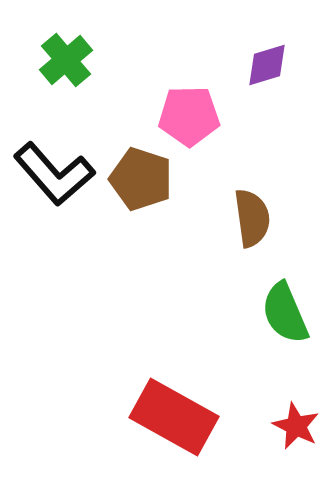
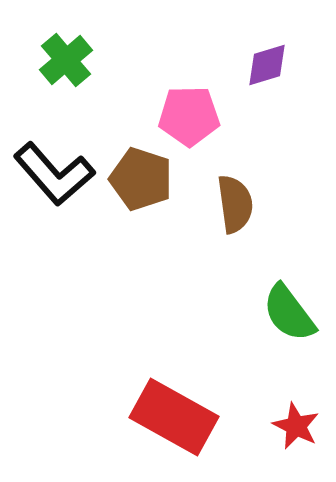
brown semicircle: moved 17 px left, 14 px up
green semicircle: moved 4 px right; rotated 14 degrees counterclockwise
